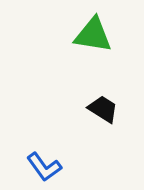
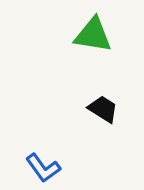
blue L-shape: moved 1 px left, 1 px down
